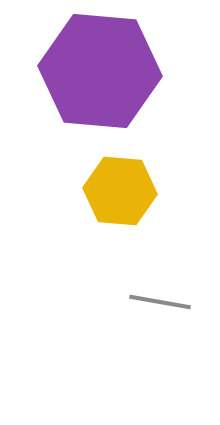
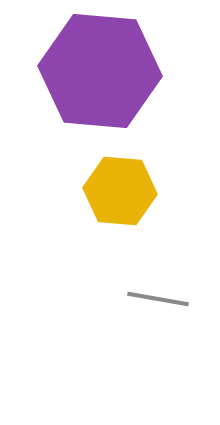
gray line: moved 2 px left, 3 px up
